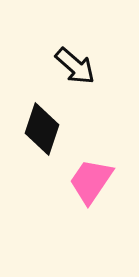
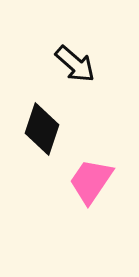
black arrow: moved 2 px up
